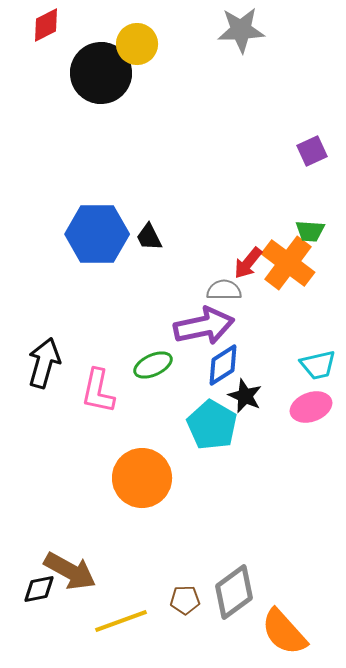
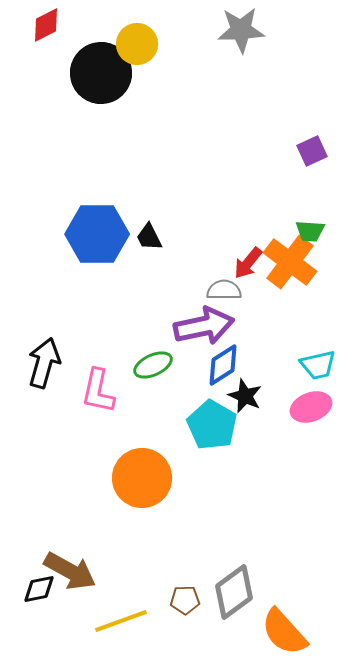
orange cross: moved 2 px right, 1 px up
